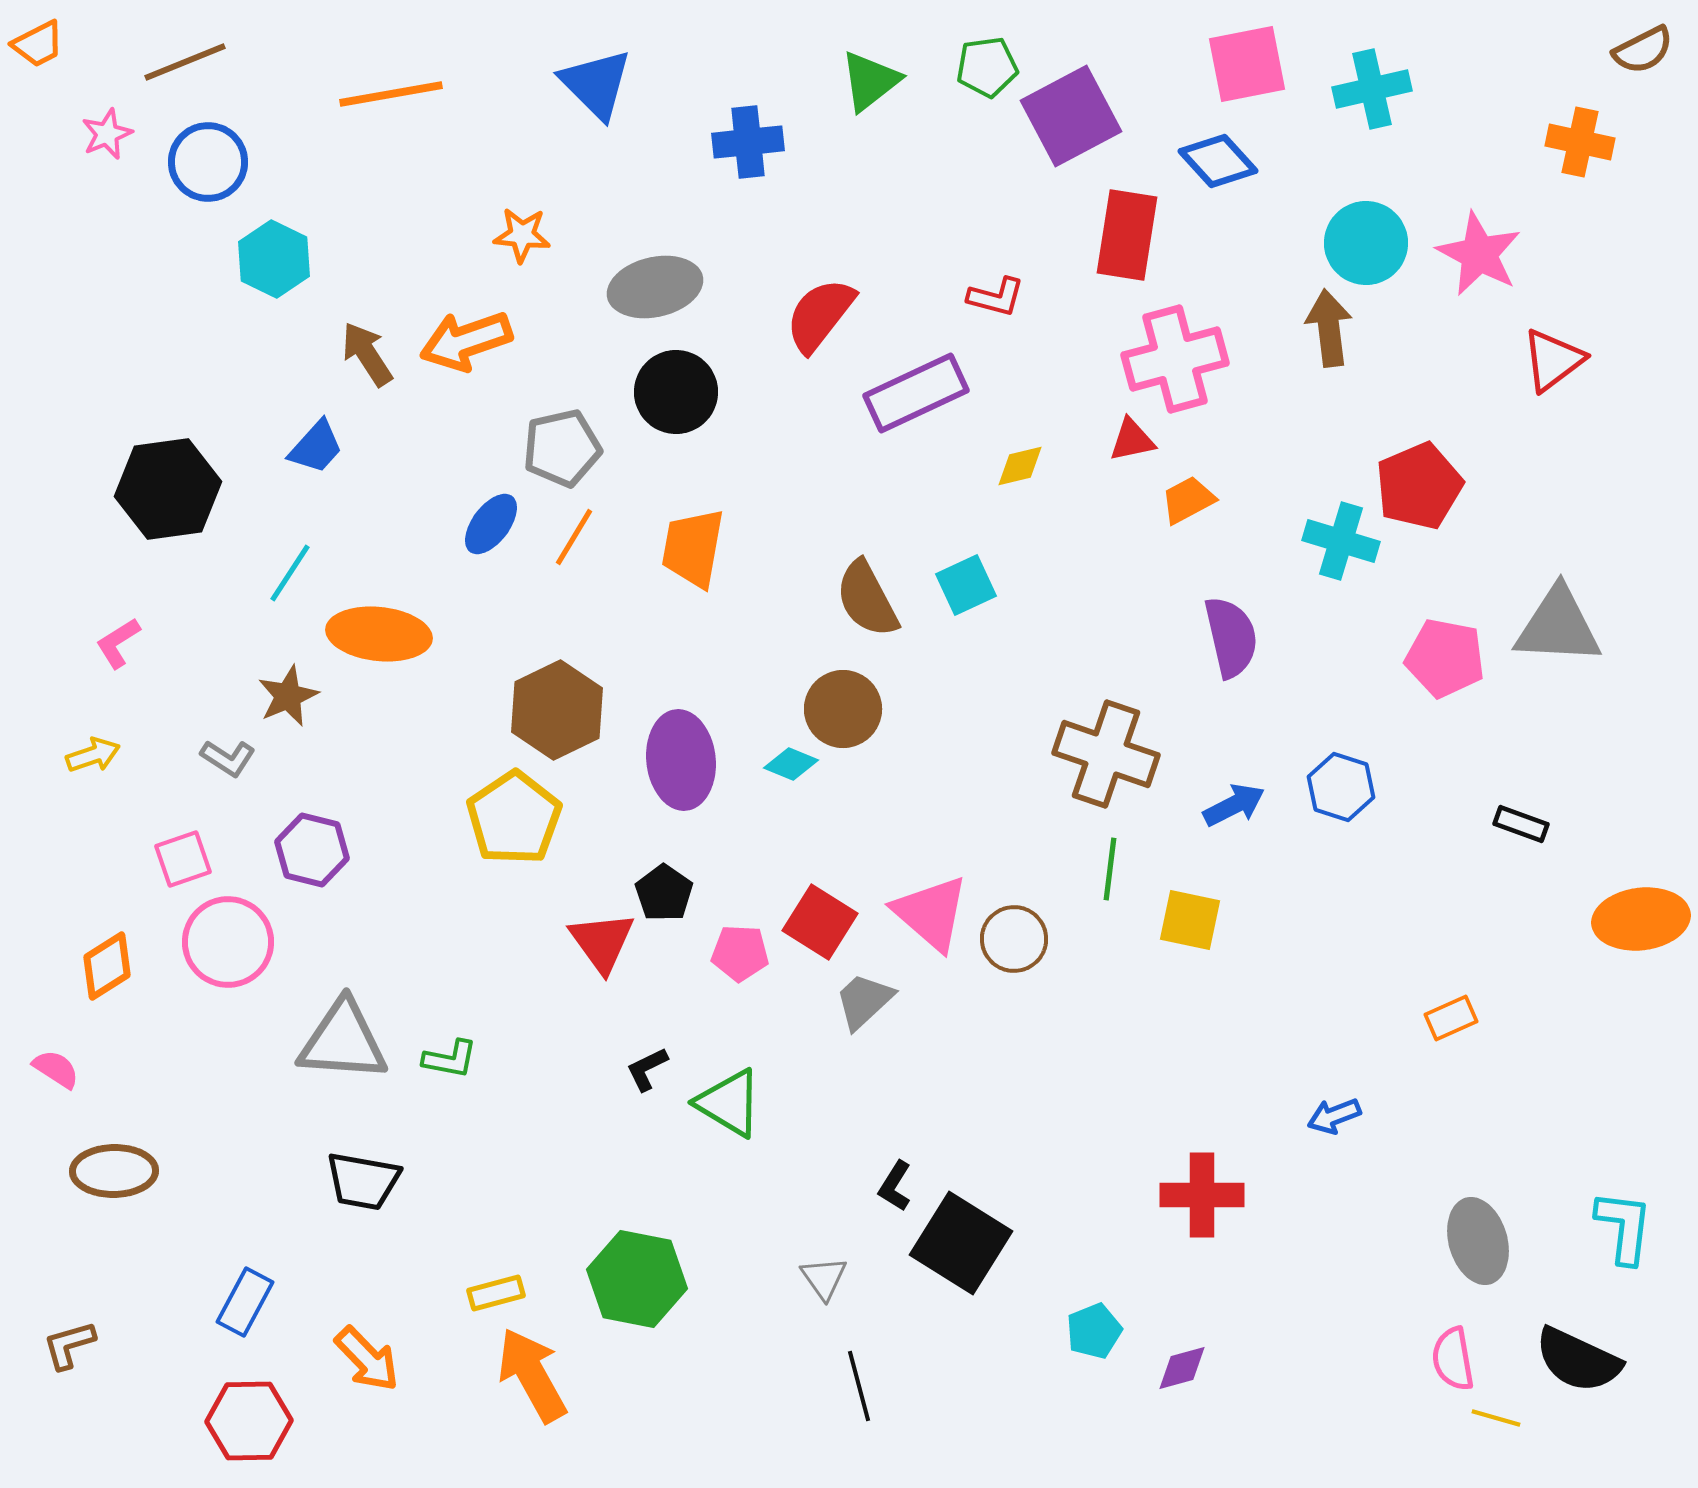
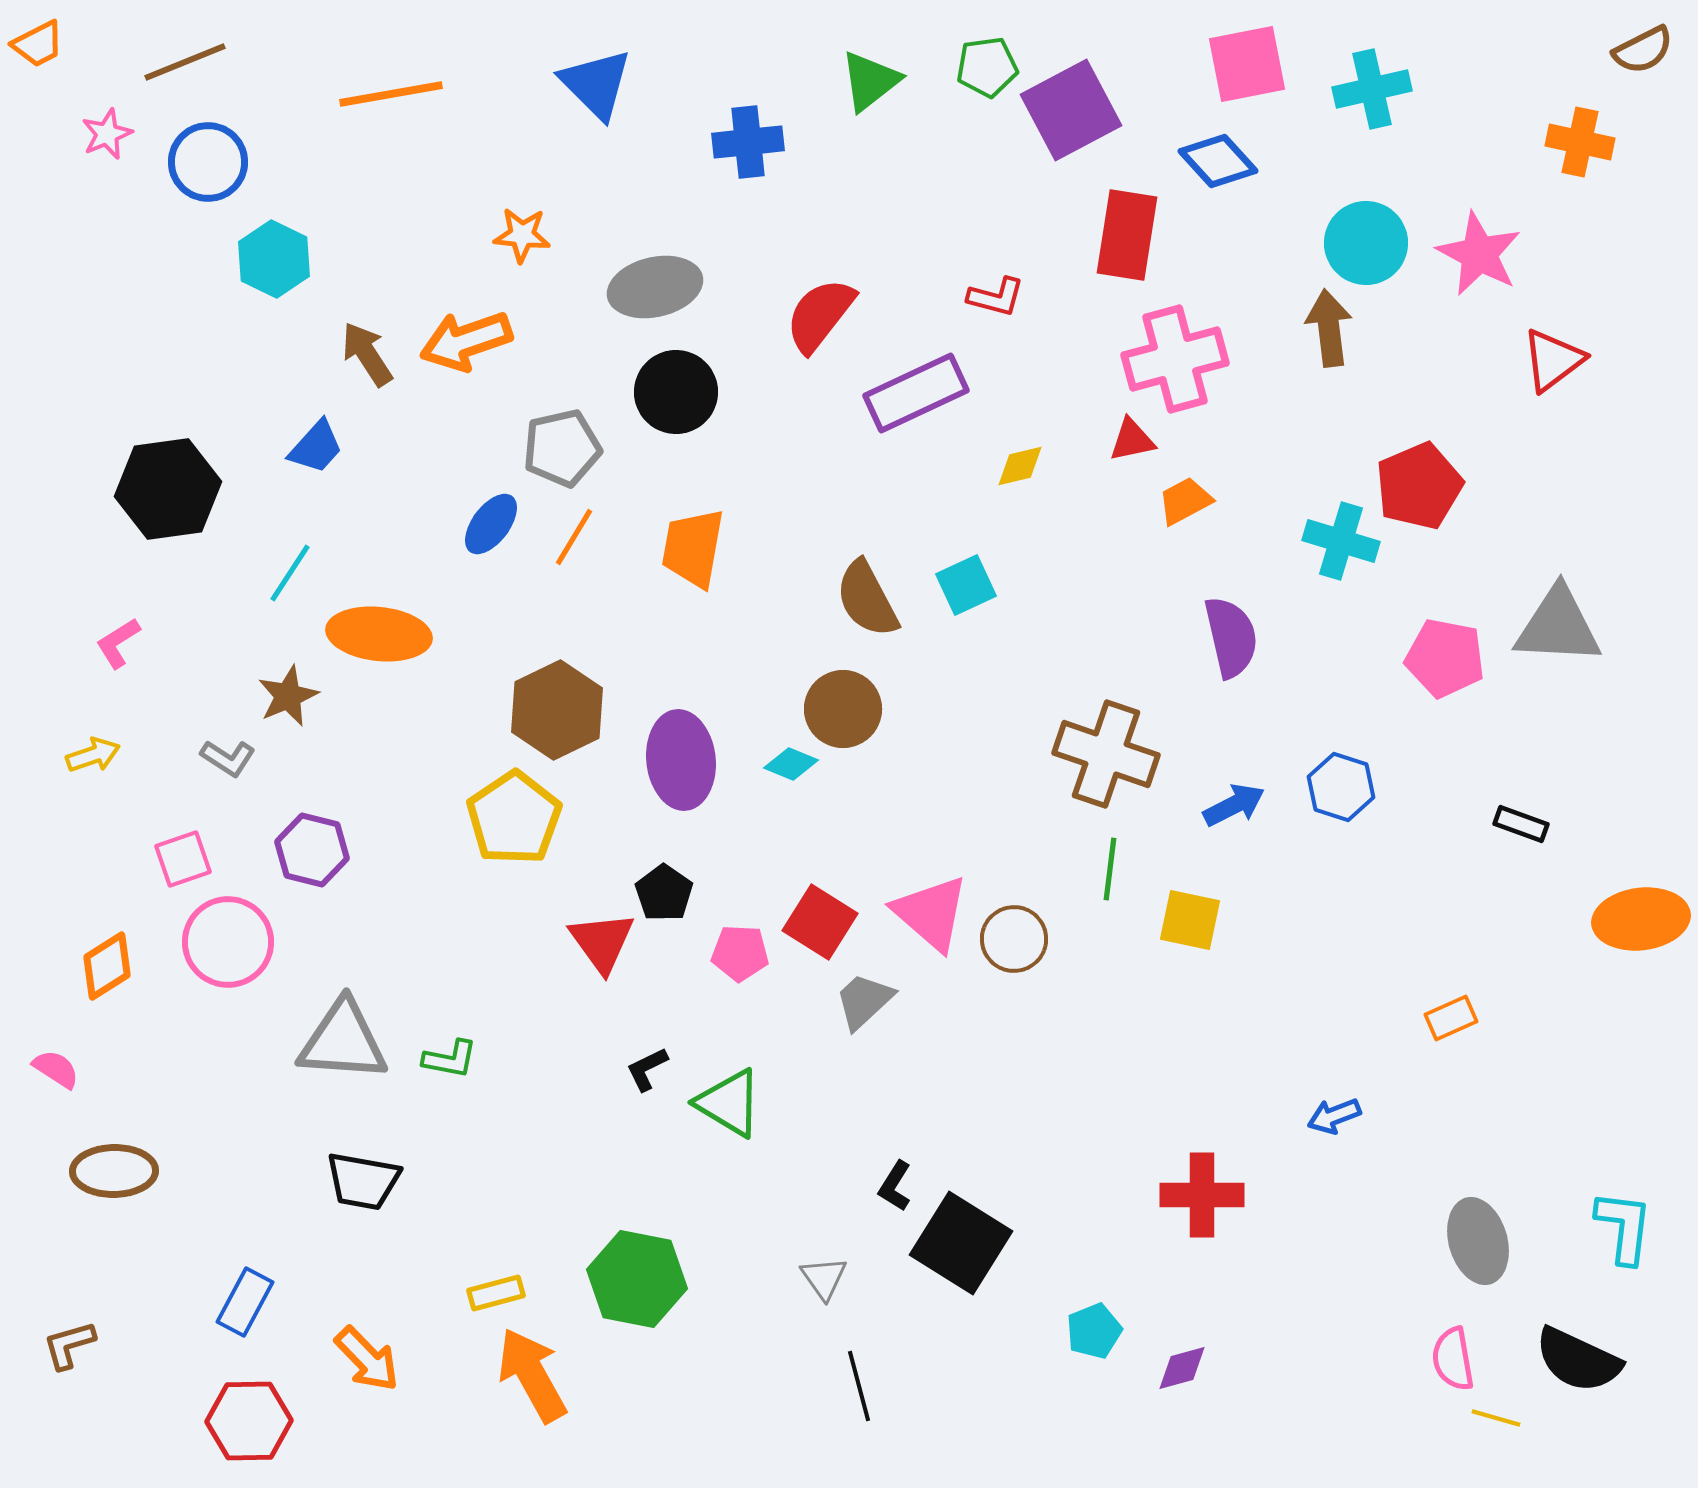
purple square at (1071, 116): moved 6 px up
orange trapezoid at (1188, 500): moved 3 px left, 1 px down
